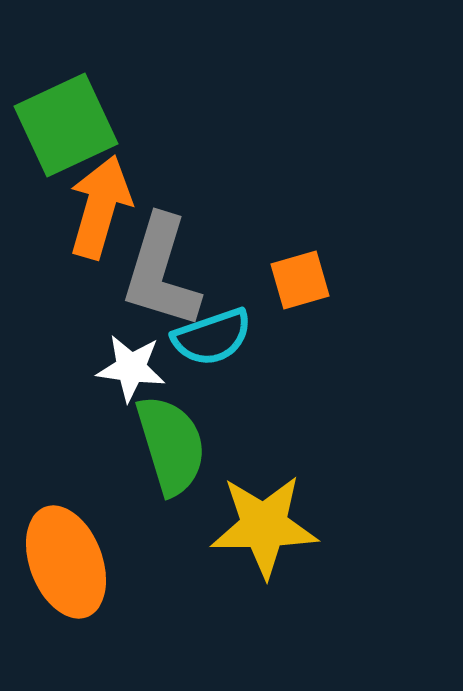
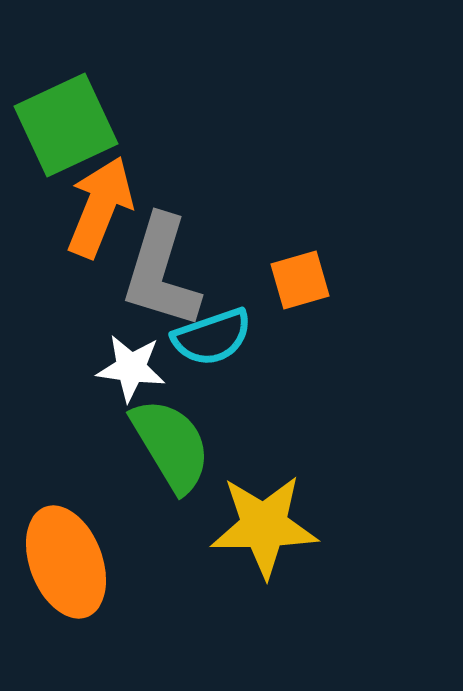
orange arrow: rotated 6 degrees clockwise
green semicircle: rotated 14 degrees counterclockwise
